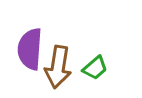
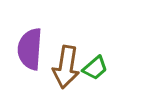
brown arrow: moved 8 px right
